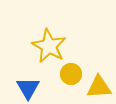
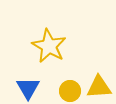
yellow circle: moved 1 px left, 17 px down
